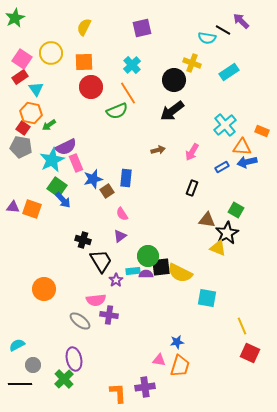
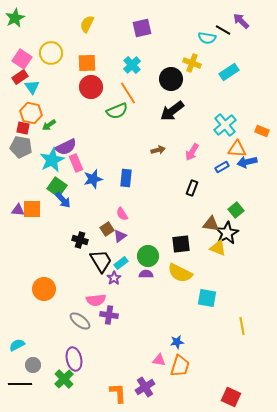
yellow semicircle at (84, 27): moved 3 px right, 3 px up
orange square at (84, 62): moved 3 px right, 1 px down
black circle at (174, 80): moved 3 px left, 1 px up
cyan triangle at (36, 89): moved 4 px left, 2 px up
red square at (23, 128): rotated 24 degrees counterclockwise
orange triangle at (242, 147): moved 5 px left, 2 px down
brown square at (107, 191): moved 38 px down
purple triangle at (13, 207): moved 5 px right, 3 px down
orange square at (32, 209): rotated 18 degrees counterclockwise
green square at (236, 210): rotated 21 degrees clockwise
brown triangle at (207, 220): moved 4 px right, 4 px down
black cross at (83, 240): moved 3 px left
black square at (161, 267): moved 20 px right, 23 px up
cyan rectangle at (133, 271): moved 12 px left, 8 px up; rotated 32 degrees counterclockwise
purple star at (116, 280): moved 2 px left, 2 px up
yellow line at (242, 326): rotated 12 degrees clockwise
red square at (250, 353): moved 19 px left, 44 px down
purple cross at (145, 387): rotated 24 degrees counterclockwise
